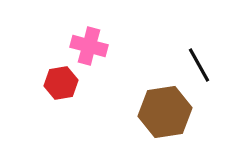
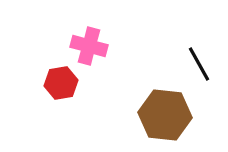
black line: moved 1 px up
brown hexagon: moved 3 px down; rotated 15 degrees clockwise
